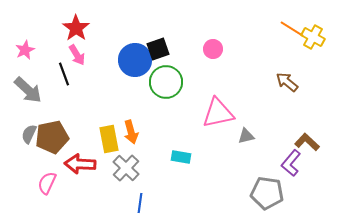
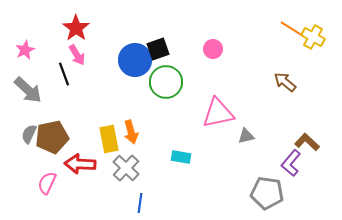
brown arrow: moved 2 px left
